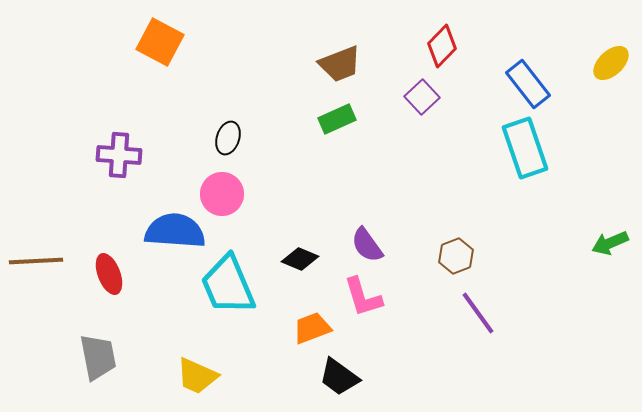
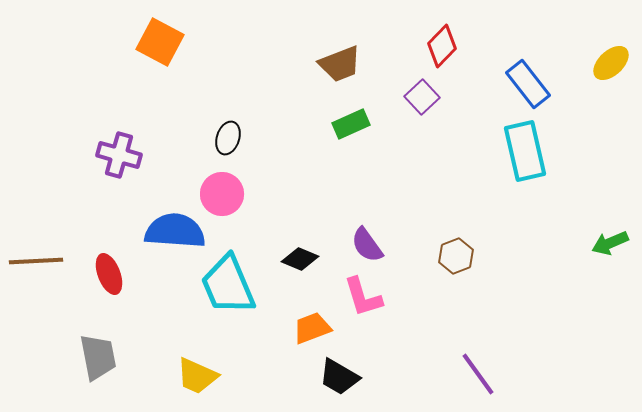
green rectangle: moved 14 px right, 5 px down
cyan rectangle: moved 3 px down; rotated 6 degrees clockwise
purple cross: rotated 12 degrees clockwise
purple line: moved 61 px down
black trapezoid: rotated 6 degrees counterclockwise
